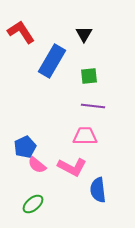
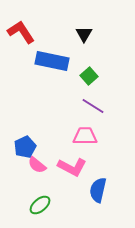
blue rectangle: rotated 72 degrees clockwise
green square: rotated 36 degrees counterclockwise
purple line: rotated 25 degrees clockwise
blue semicircle: rotated 20 degrees clockwise
green ellipse: moved 7 px right, 1 px down
